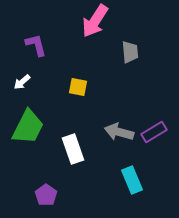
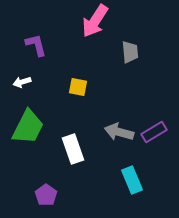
white arrow: rotated 24 degrees clockwise
